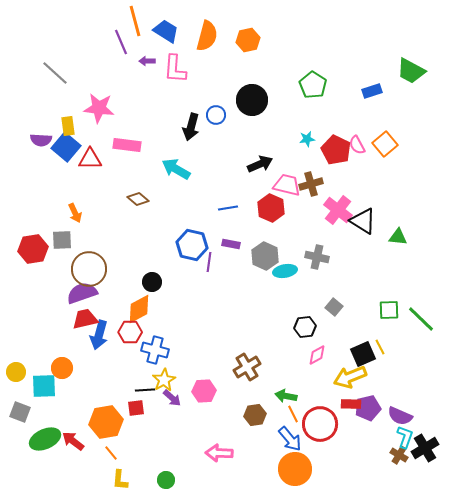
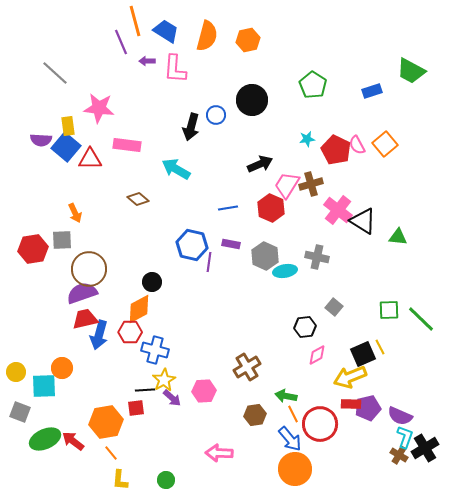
pink trapezoid at (287, 185): rotated 72 degrees counterclockwise
